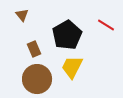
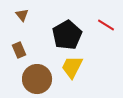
brown rectangle: moved 15 px left, 1 px down
